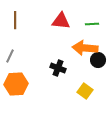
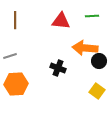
green line: moved 8 px up
gray line: rotated 48 degrees clockwise
black circle: moved 1 px right, 1 px down
yellow square: moved 12 px right
